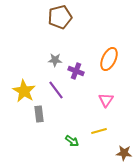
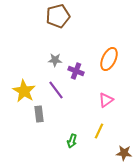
brown pentagon: moved 2 px left, 1 px up
pink triangle: rotated 21 degrees clockwise
yellow line: rotated 49 degrees counterclockwise
green arrow: rotated 72 degrees clockwise
